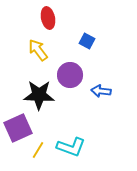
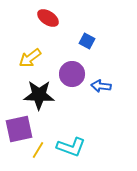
red ellipse: rotated 45 degrees counterclockwise
yellow arrow: moved 8 px left, 8 px down; rotated 90 degrees counterclockwise
purple circle: moved 2 px right, 1 px up
blue arrow: moved 5 px up
purple square: moved 1 px right, 1 px down; rotated 12 degrees clockwise
